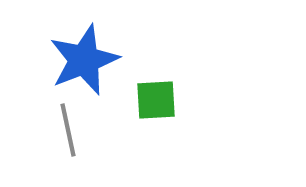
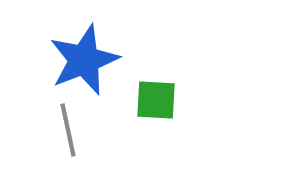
green square: rotated 6 degrees clockwise
